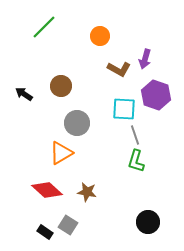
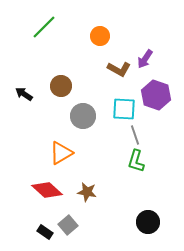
purple arrow: rotated 18 degrees clockwise
gray circle: moved 6 px right, 7 px up
gray square: rotated 18 degrees clockwise
